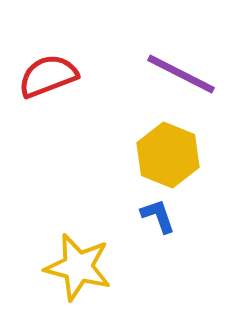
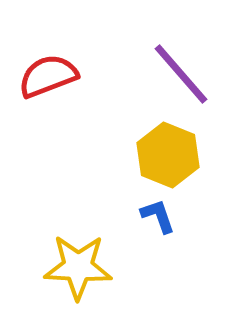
purple line: rotated 22 degrees clockwise
yellow star: rotated 12 degrees counterclockwise
